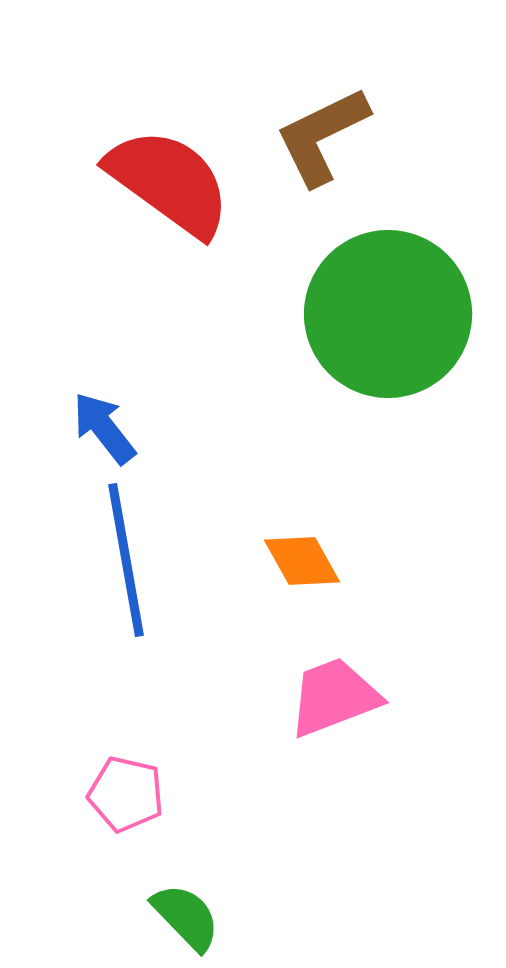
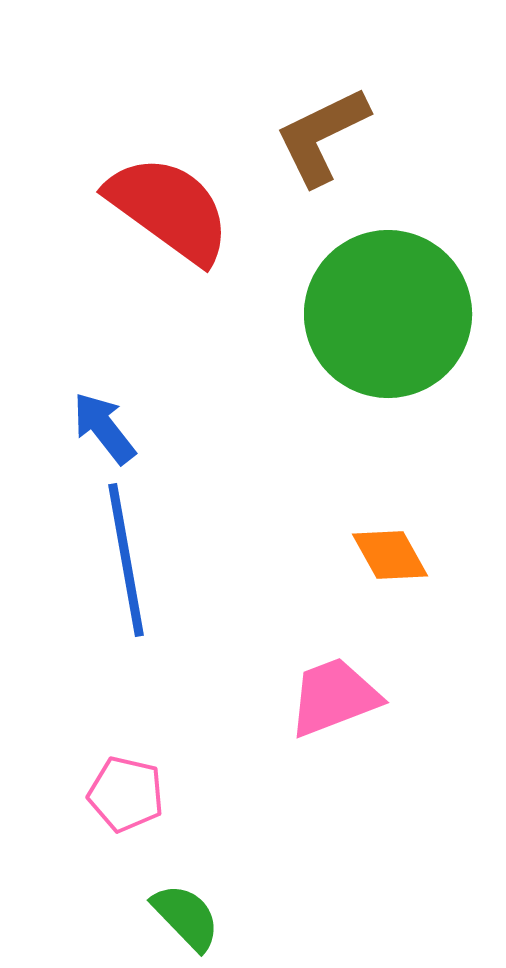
red semicircle: moved 27 px down
orange diamond: moved 88 px right, 6 px up
